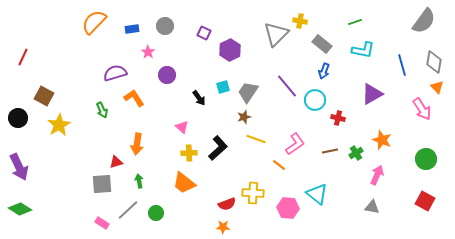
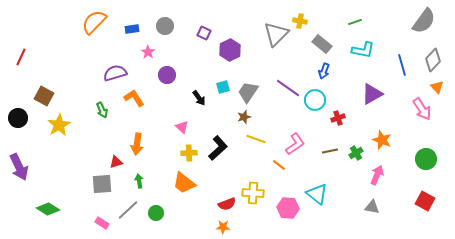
red line at (23, 57): moved 2 px left
gray diamond at (434, 62): moved 1 px left, 2 px up; rotated 35 degrees clockwise
purple line at (287, 86): moved 1 px right, 2 px down; rotated 15 degrees counterclockwise
red cross at (338, 118): rotated 32 degrees counterclockwise
green diamond at (20, 209): moved 28 px right
